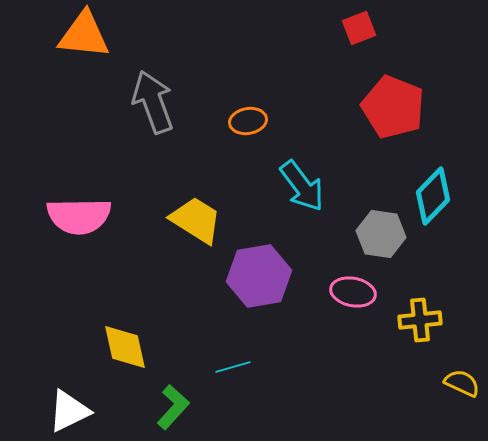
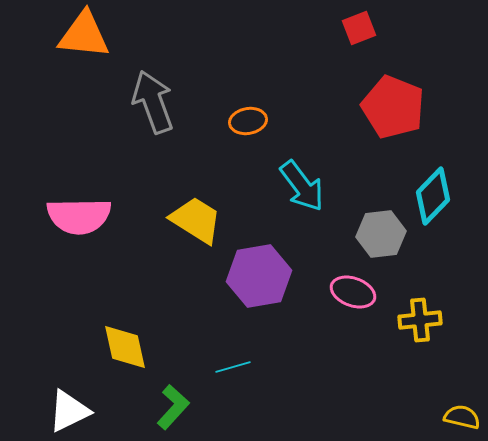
gray hexagon: rotated 15 degrees counterclockwise
pink ellipse: rotated 9 degrees clockwise
yellow semicircle: moved 34 px down; rotated 12 degrees counterclockwise
